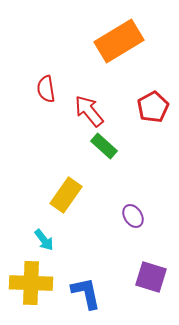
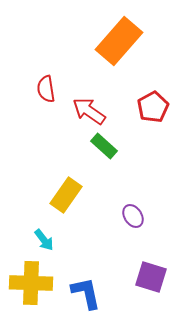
orange rectangle: rotated 18 degrees counterclockwise
red arrow: rotated 16 degrees counterclockwise
